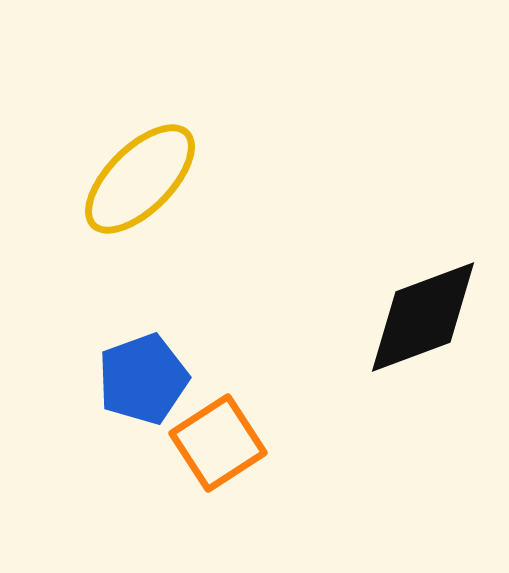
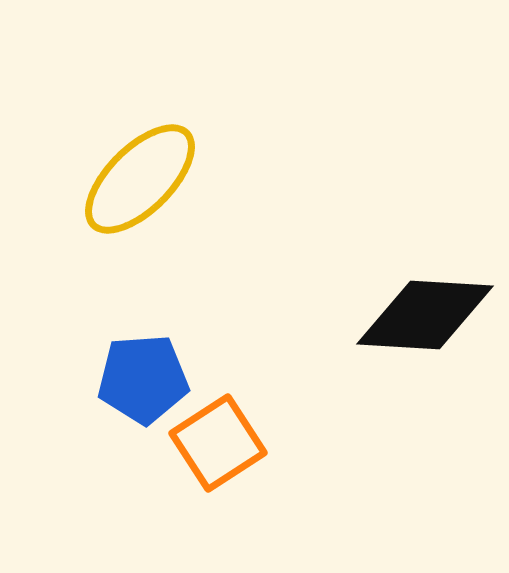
black diamond: moved 2 px right, 2 px up; rotated 24 degrees clockwise
blue pentagon: rotated 16 degrees clockwise
